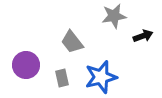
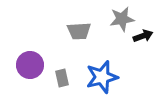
gray star: moved 8 px right, 3 px down
gray trapezoid: moved 7 px right, 11 px up; rotated 55 degrees counterclockwise
purple circle: moved 4 px right
blue star: moved 1 px right
